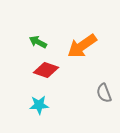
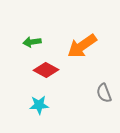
green arrow: moved 6 px left; rotated 36 degrees counterclockwise
red diamond: rotated 10 degrees clockwise
